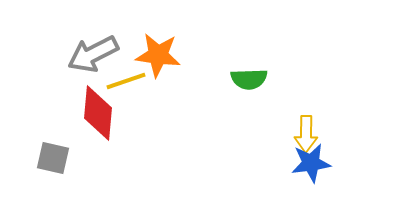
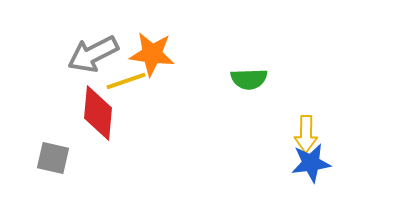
orange star: moved 6 px left, 1 px up
